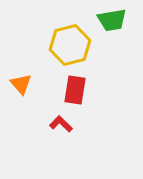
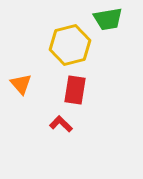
green trapezoid: moved 4 px left, 1 px up
